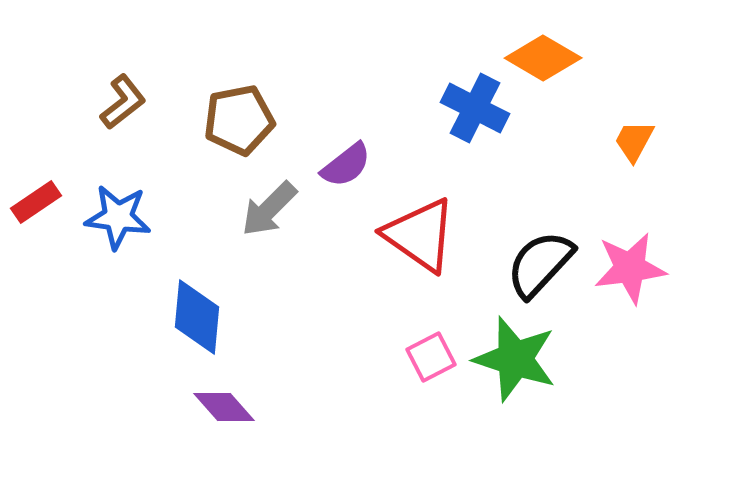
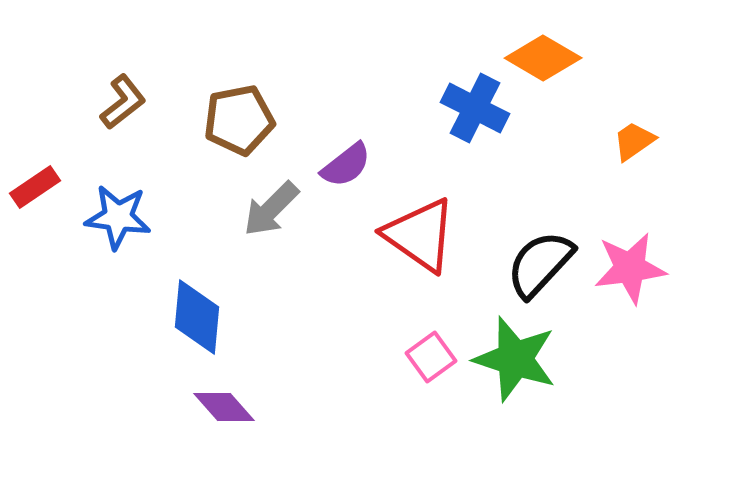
orange trapezoid: rotated 27 degrees clockwise
red rectangle: moved 1 px left, 15 px up
gray arrow: moved 2 px right
pink square: rotated 9 degrees counterclockwise
